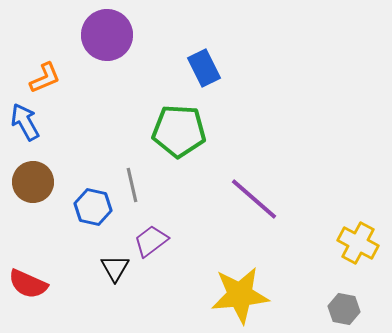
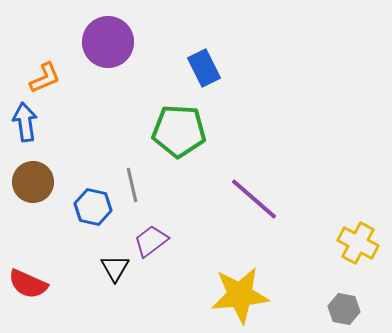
purple circle: moved 1 px right, 7 px down
blue arrow: rotated 21 degrees clockwise
